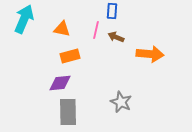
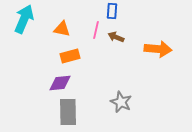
orange arrow: moved 8 px right, 5 px up
